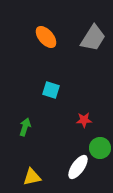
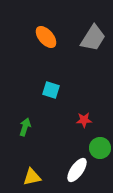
white ellipse: moved 1 px left, 3 px down
